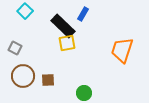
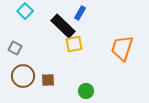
blue rectangle: moved 3 px left, 1 px up
yellow square: moved 7 px right, 1 px down
orange trapezoid: moved 2 px up
green circle: moved 2 px right, 2 px up
